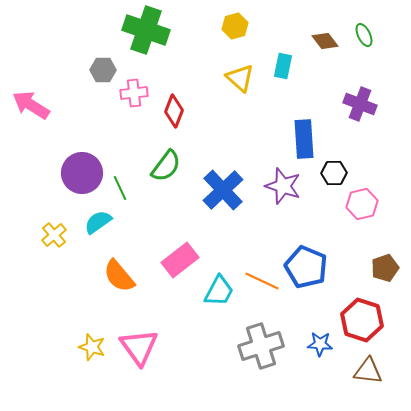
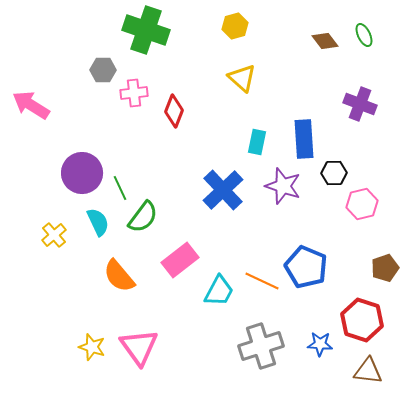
cyan rectangle: moved 26 px left, 76 px down
yellow triangle: moved 2 px right
green semicircle: moved 23 px left, 51 px down
cyan semicircle: rotated 100 degrees clockwise
